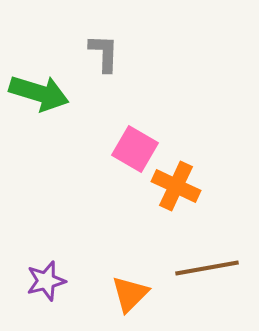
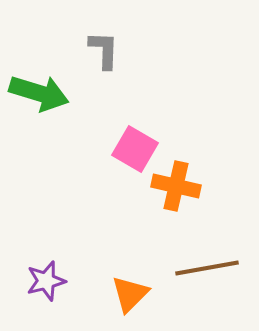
gray L-shape: moved 3 px up
orange cross: rotated 12 degrees counterclockwise
